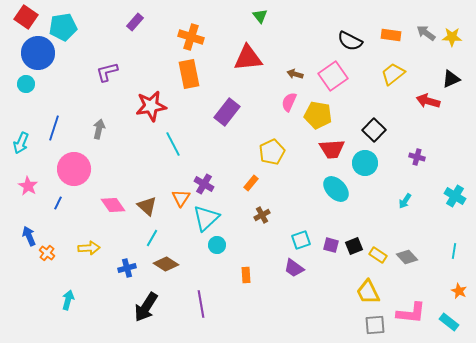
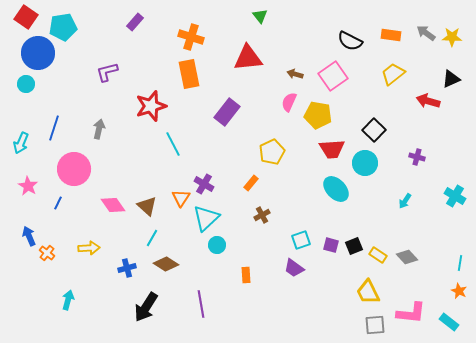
red star at (151, 106): rotated 8 degrees counterclockwise
cyan line at (454, 251): moved 6 px right, 12 px down
